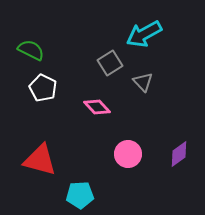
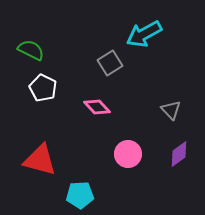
gray triangle: moved 28 px right, 28 px down
